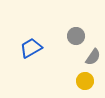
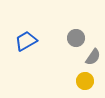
gray circle: moved 2 px down
blue trapezoid: moved 5 px left, 7 px up
